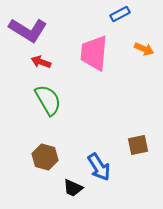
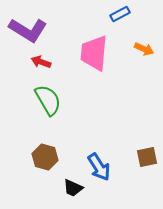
brown square: moved 9 px right, 12 px down
